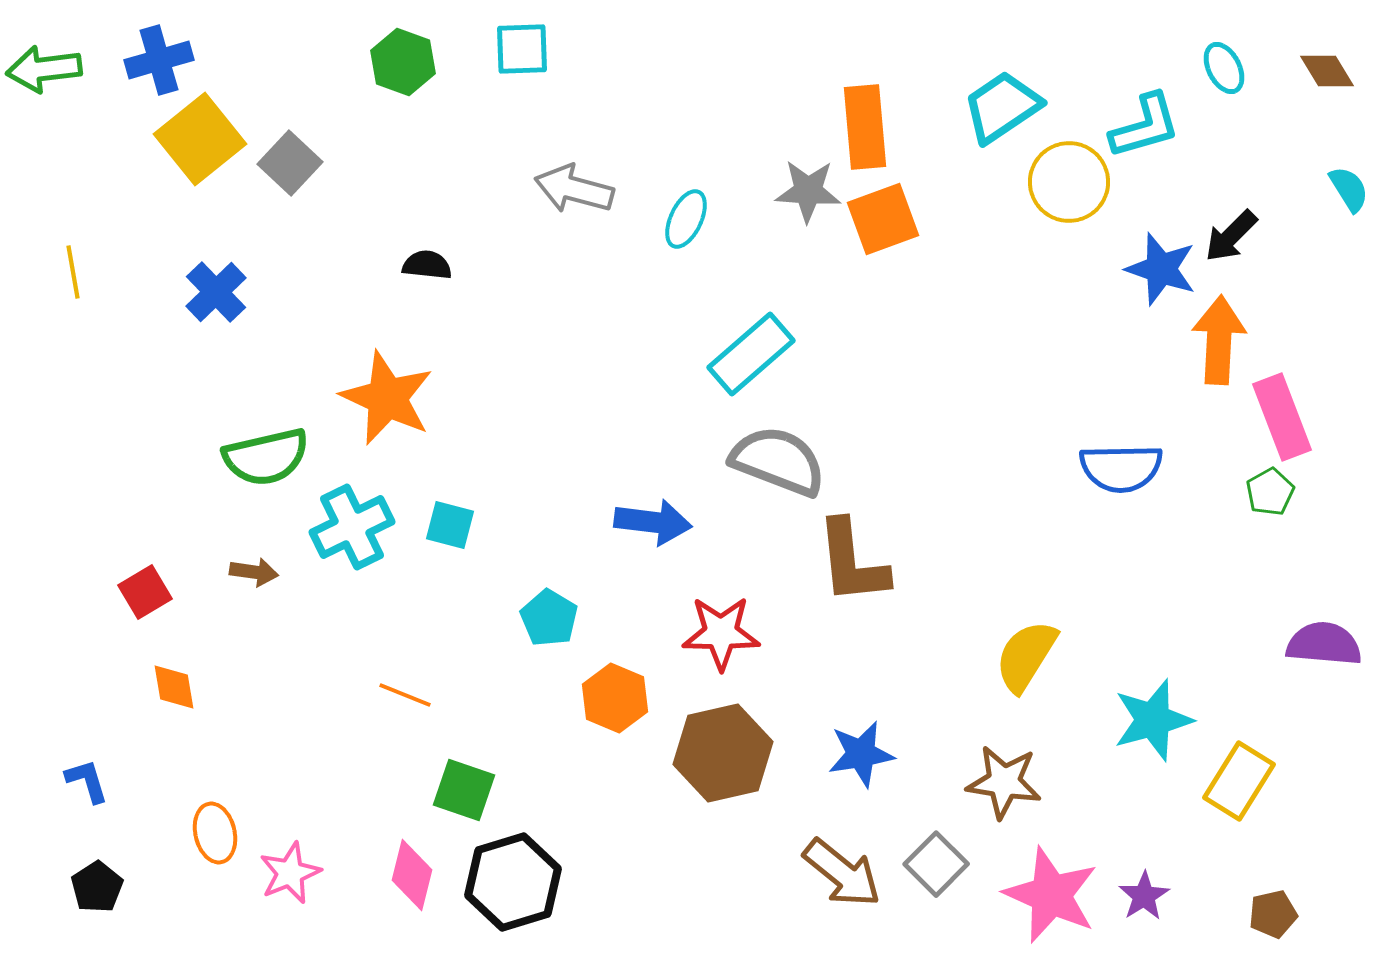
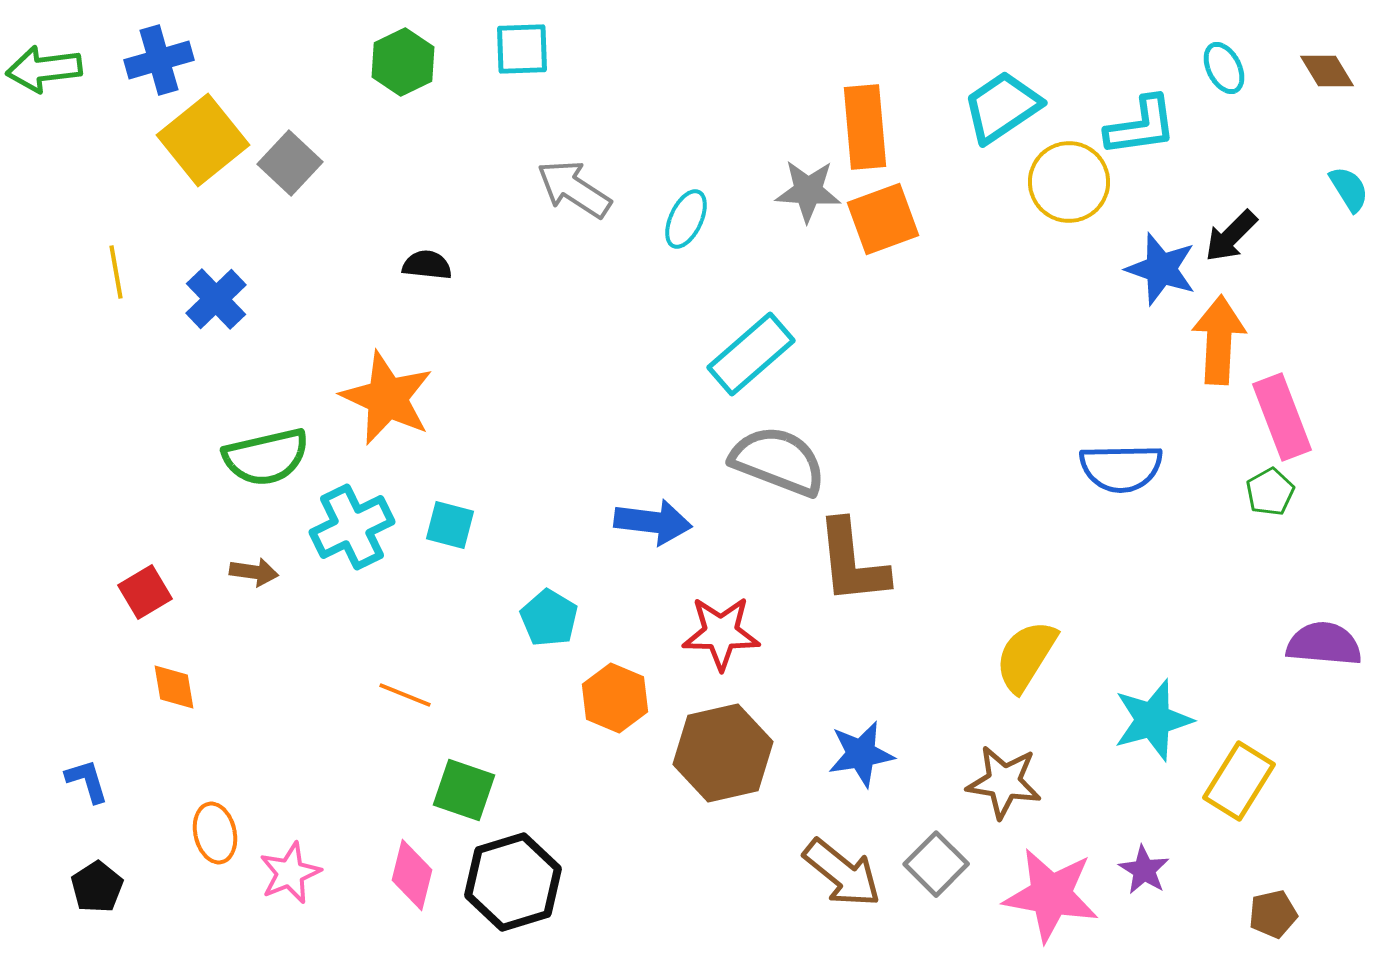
green hexagon at (403, 62): rotated 14 degrees clockwise
cyan L-shape at (1145, 126): moved 4 px left; rotated 8 degrees clockwise
yellow square at (200, 139): moved 3 px right, 1 px down
gray arrow at (574, 189): rotated 18 degrees clockwise
yellow line at (73, 272): moved 43 px right
blue cross at (216, 292): moved 7 px down
pink star at (1051, 895): rotated 14 degrees counterclockwise
purple star at (1144, 896): moved 26 px up; rotated 9 degrees counterclockwise
